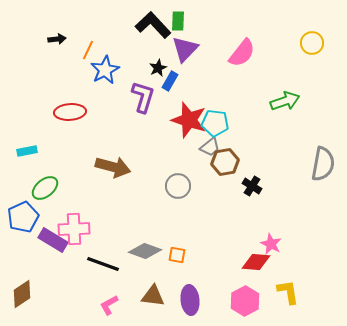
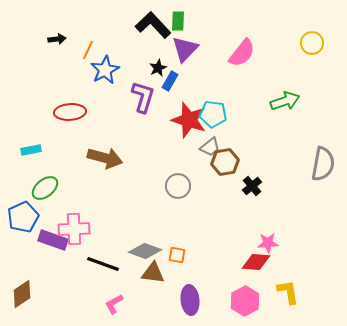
cyan pentagon: moved 2 px left, 9 px up
cyan rectangle: moved 4 px right, 1 px up
brown arrow: moved 8 px left, 9 px up
black cross: rotated 18 degrees clockwise
purple rectangle: rotated 12 degrees counterclockwise
pink star: moved 3 px left, 1 px up; rotated 30 degrees counterclockwise
brown triangle: moved 23 px up
pink L-shape: moved 5 px right, 1 px up
